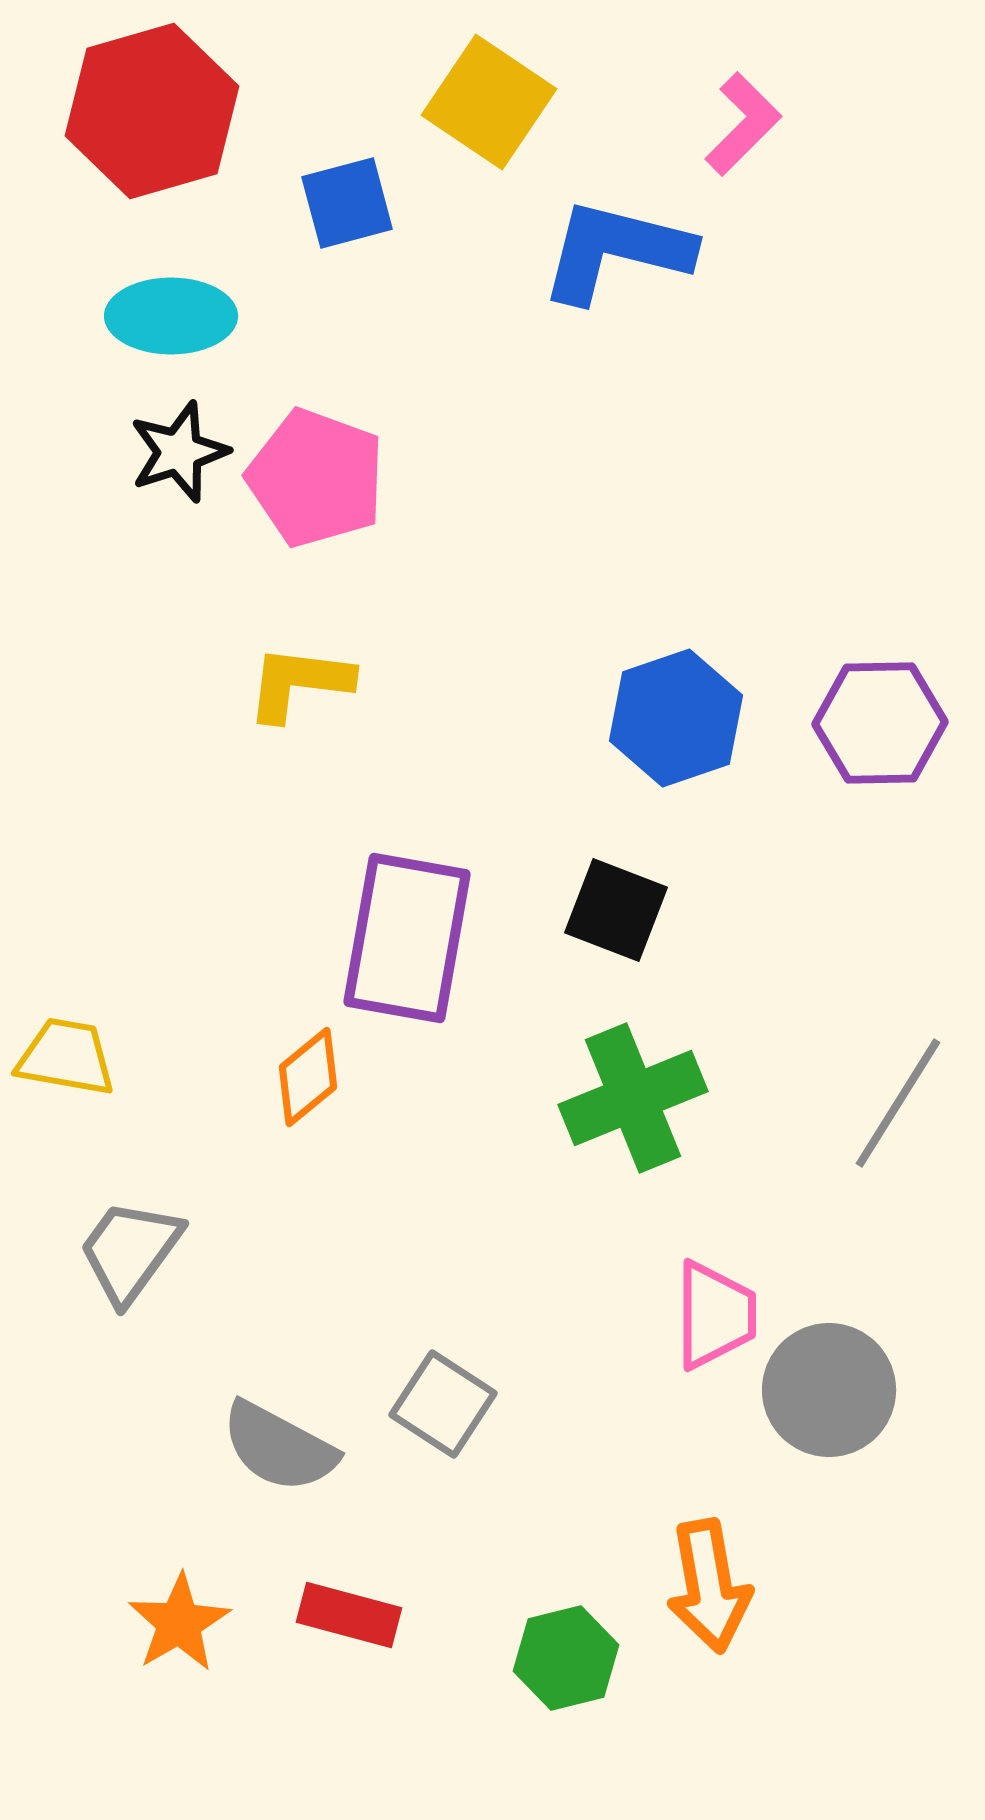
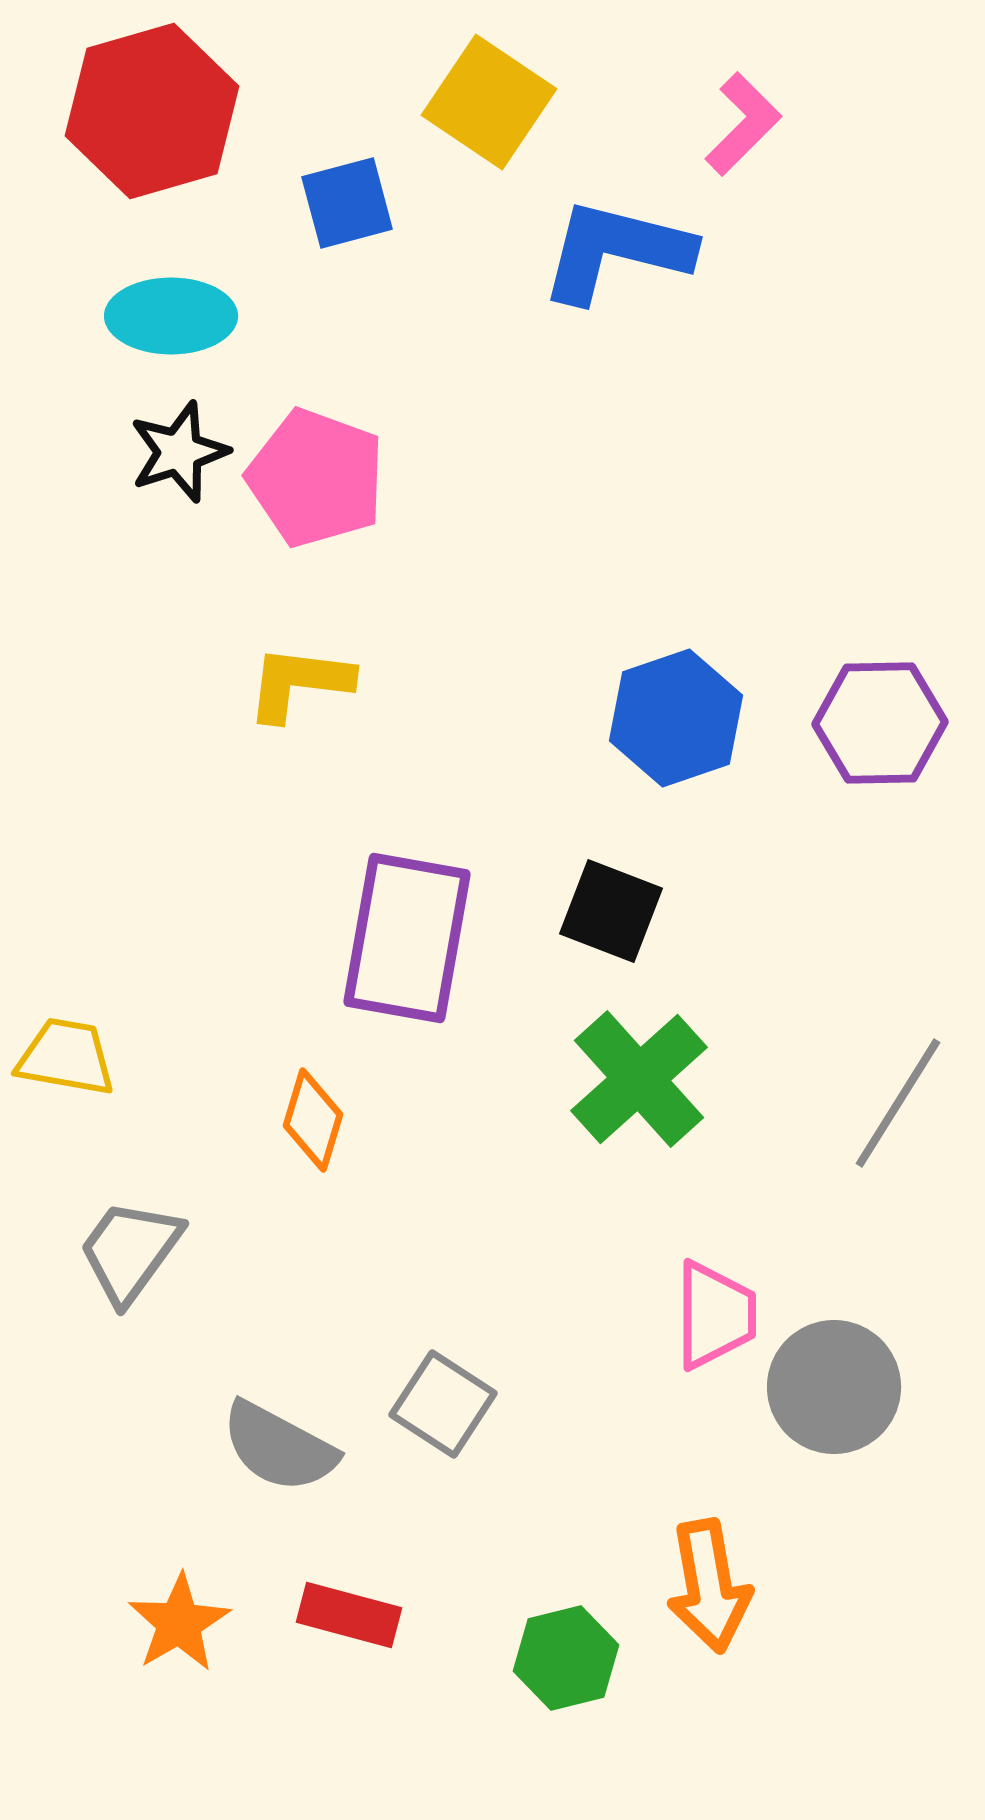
black square: moved 5 px left, 1 px down
orange diamond: moved 5 px right, 43 px down; rotated 34 degrees counterclockwise
green cross: moved 6 px right, 19 px up; rotated 20 degrees counterclockwise
gray circle: moved 5 px right, 3 px up
